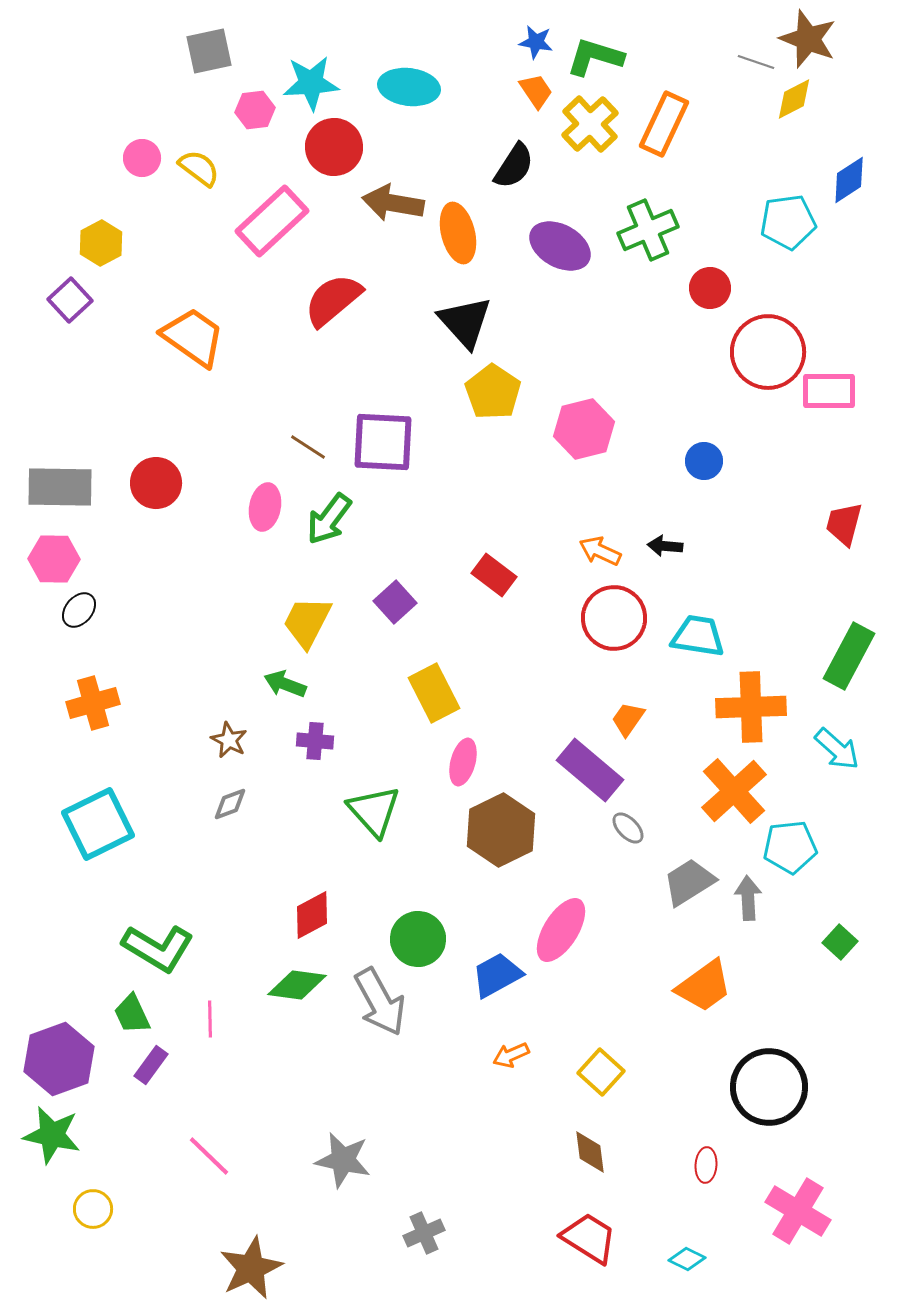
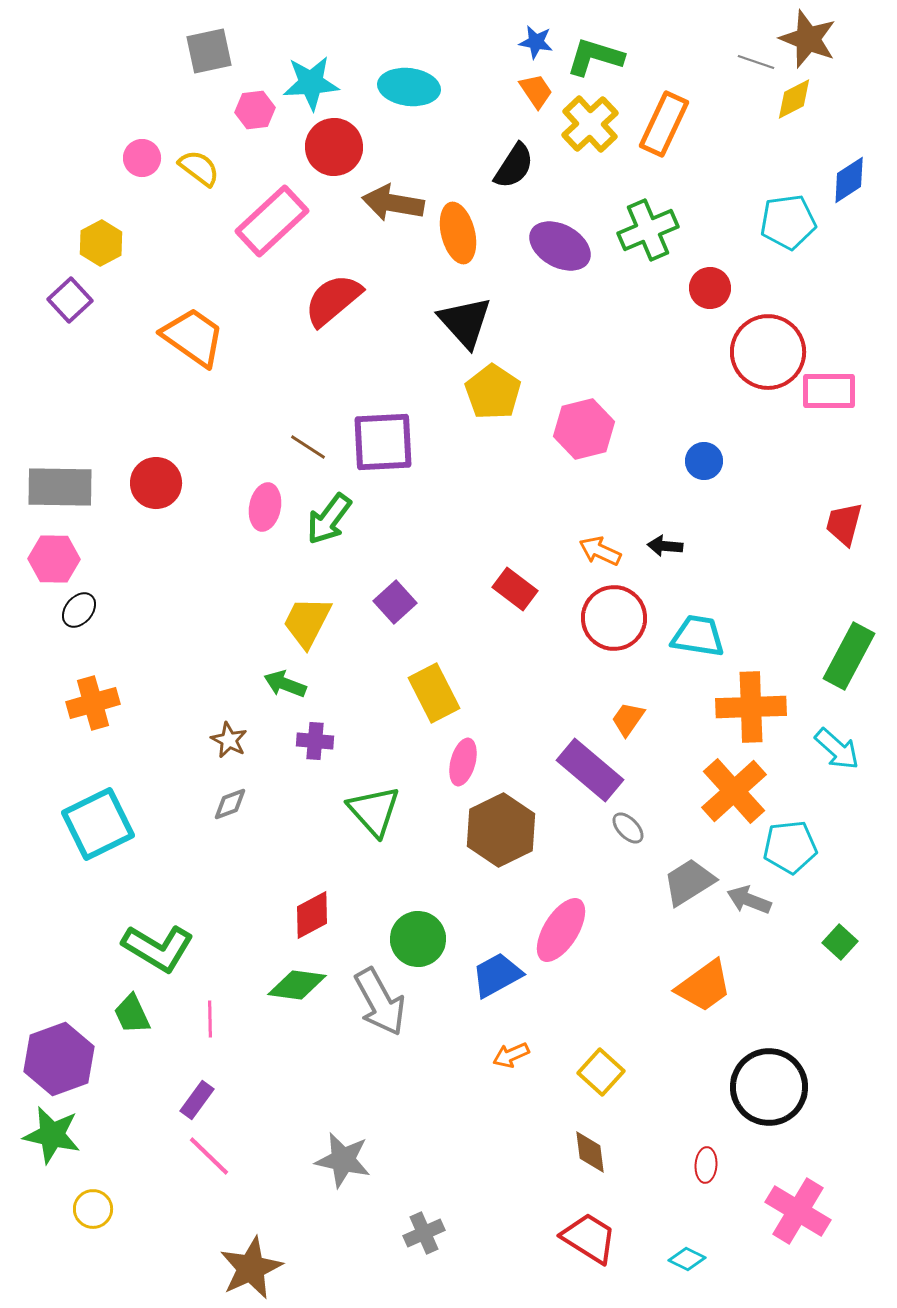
purple square at (383, 442): rotated 6 degrees counterclockwise
red rectangle at (494, 575): moved 21 px right, 14 px down
gray arrow at (748, 898): moved 1 px right, 2 px down; rotated 66 degrees counterclockwise
purple rectangle at (151, 1065): moved 46 px right, 35 px down
